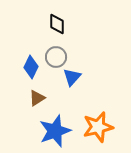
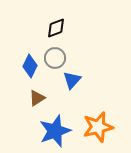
black diamond: moved 1 px left, 4 px down; rotated 70 degrees clockwise
gray circle: moved 1 px left, 1 px down
blue diamond: moved 1 px left, 1 px up
blue triangle: moved 3 px down
